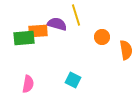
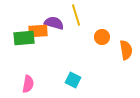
purple semicircle: moved 3 px left, 1 px up
